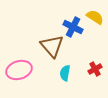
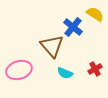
yellow semicircle: moved 3 px up
blue cross: rotated 12 degrees clockwise
cyan semicircle: rotated 77 degrees counterclockwise
